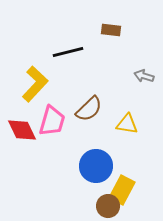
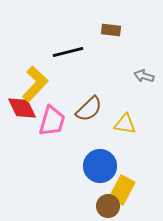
yellow triangle: moved 2 px left
red diamond: moved 22 px up
blue circle: moved 4 px right
